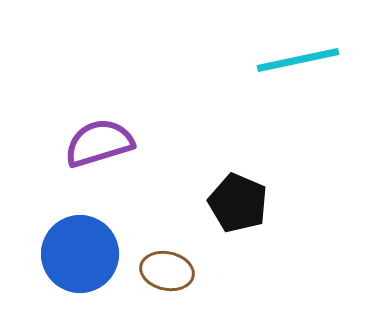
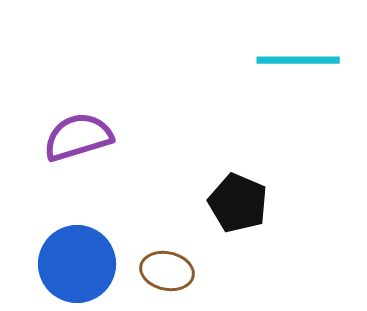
cyan line: rotated 12 degrees clockwise
purple semicircle: moved 21 px left, 6 px up
blue circle: moved 3 px left, 10 px down
